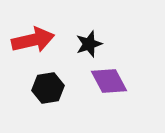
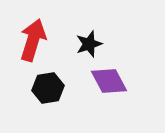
red arrow: rotated 60 degrees counterclockwise
